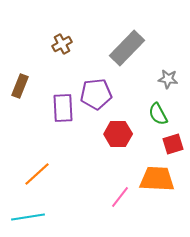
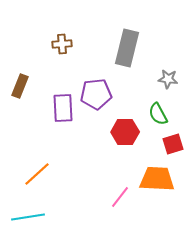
brown cross: rotated 24 degrees clockwise
gray rectangle: rotated 30 degrees counterclockwise
red hexagon: moved 7 px right, 2 px up
